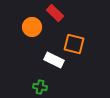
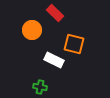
orange circle: moved 3 px down
